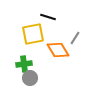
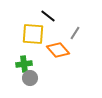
black line: moved 1 px up; rotated 21 degrees clockwise
yellow square: rotated 15 degrees clockwise
gray line: moved 5 px up
orange diamond: rotated 10 degrees counterclockwise
